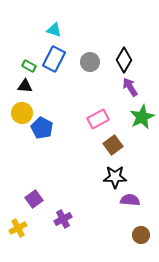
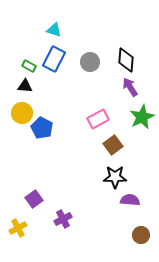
black diamond: moved 2 px right; rotated 25 degrees counterclockwise
